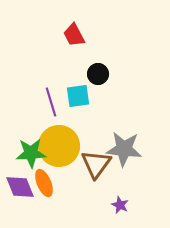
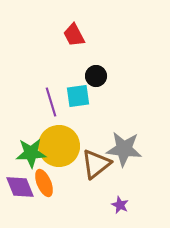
black circle: moved 2 px left, 2 px down
brown triangle: rotated 16 degrees clockwise
